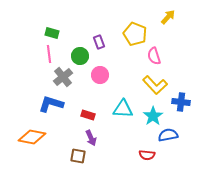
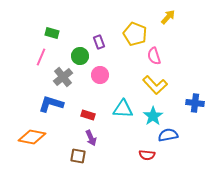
pink line: moved 8 px left, 3 px down; rotated 30 degrees clockwise
blue cross: moved 14 px right, 1 px down
